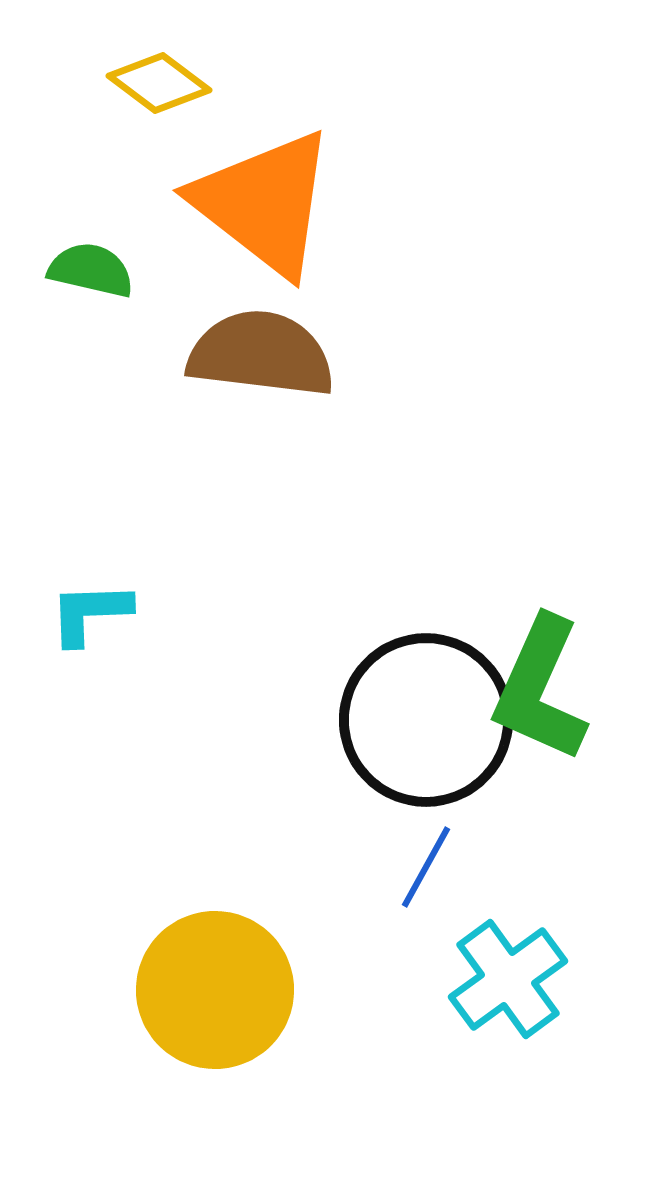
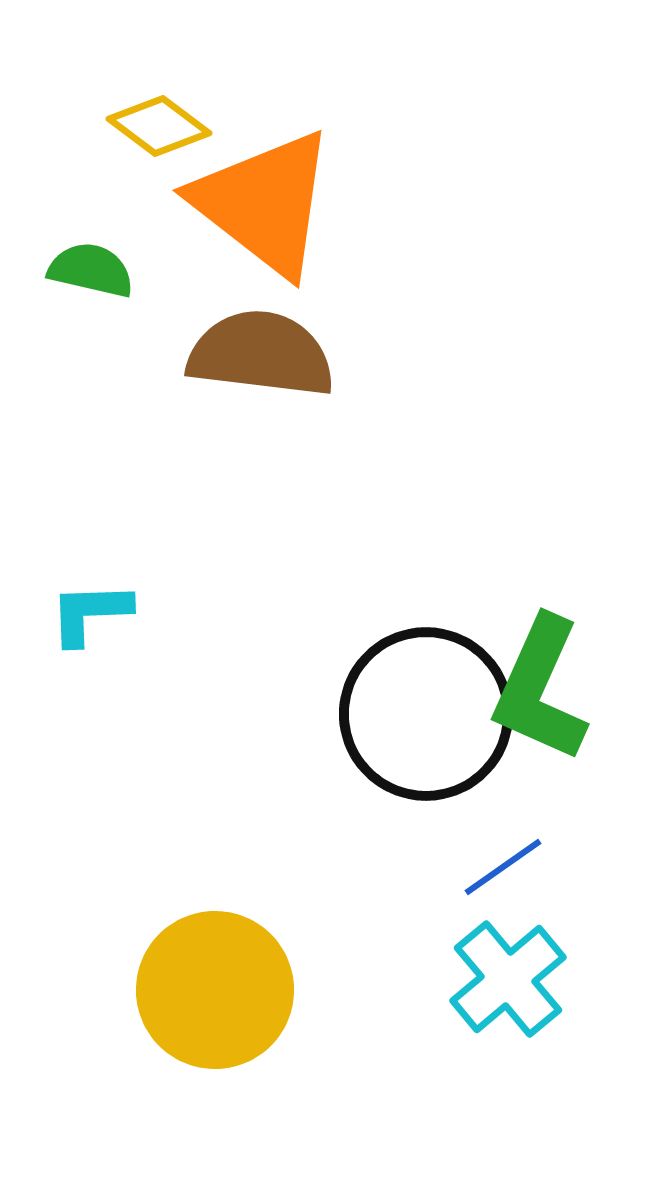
yellow diamond: moved 43 px down
black circle: moved 6 px up
blue line: moved 77 px right; rotated 26 degrees clockwise
cyan cross: rotated 4 degrees counterclockwise
